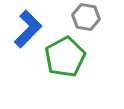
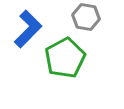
green pentagon: moved 1 px down
